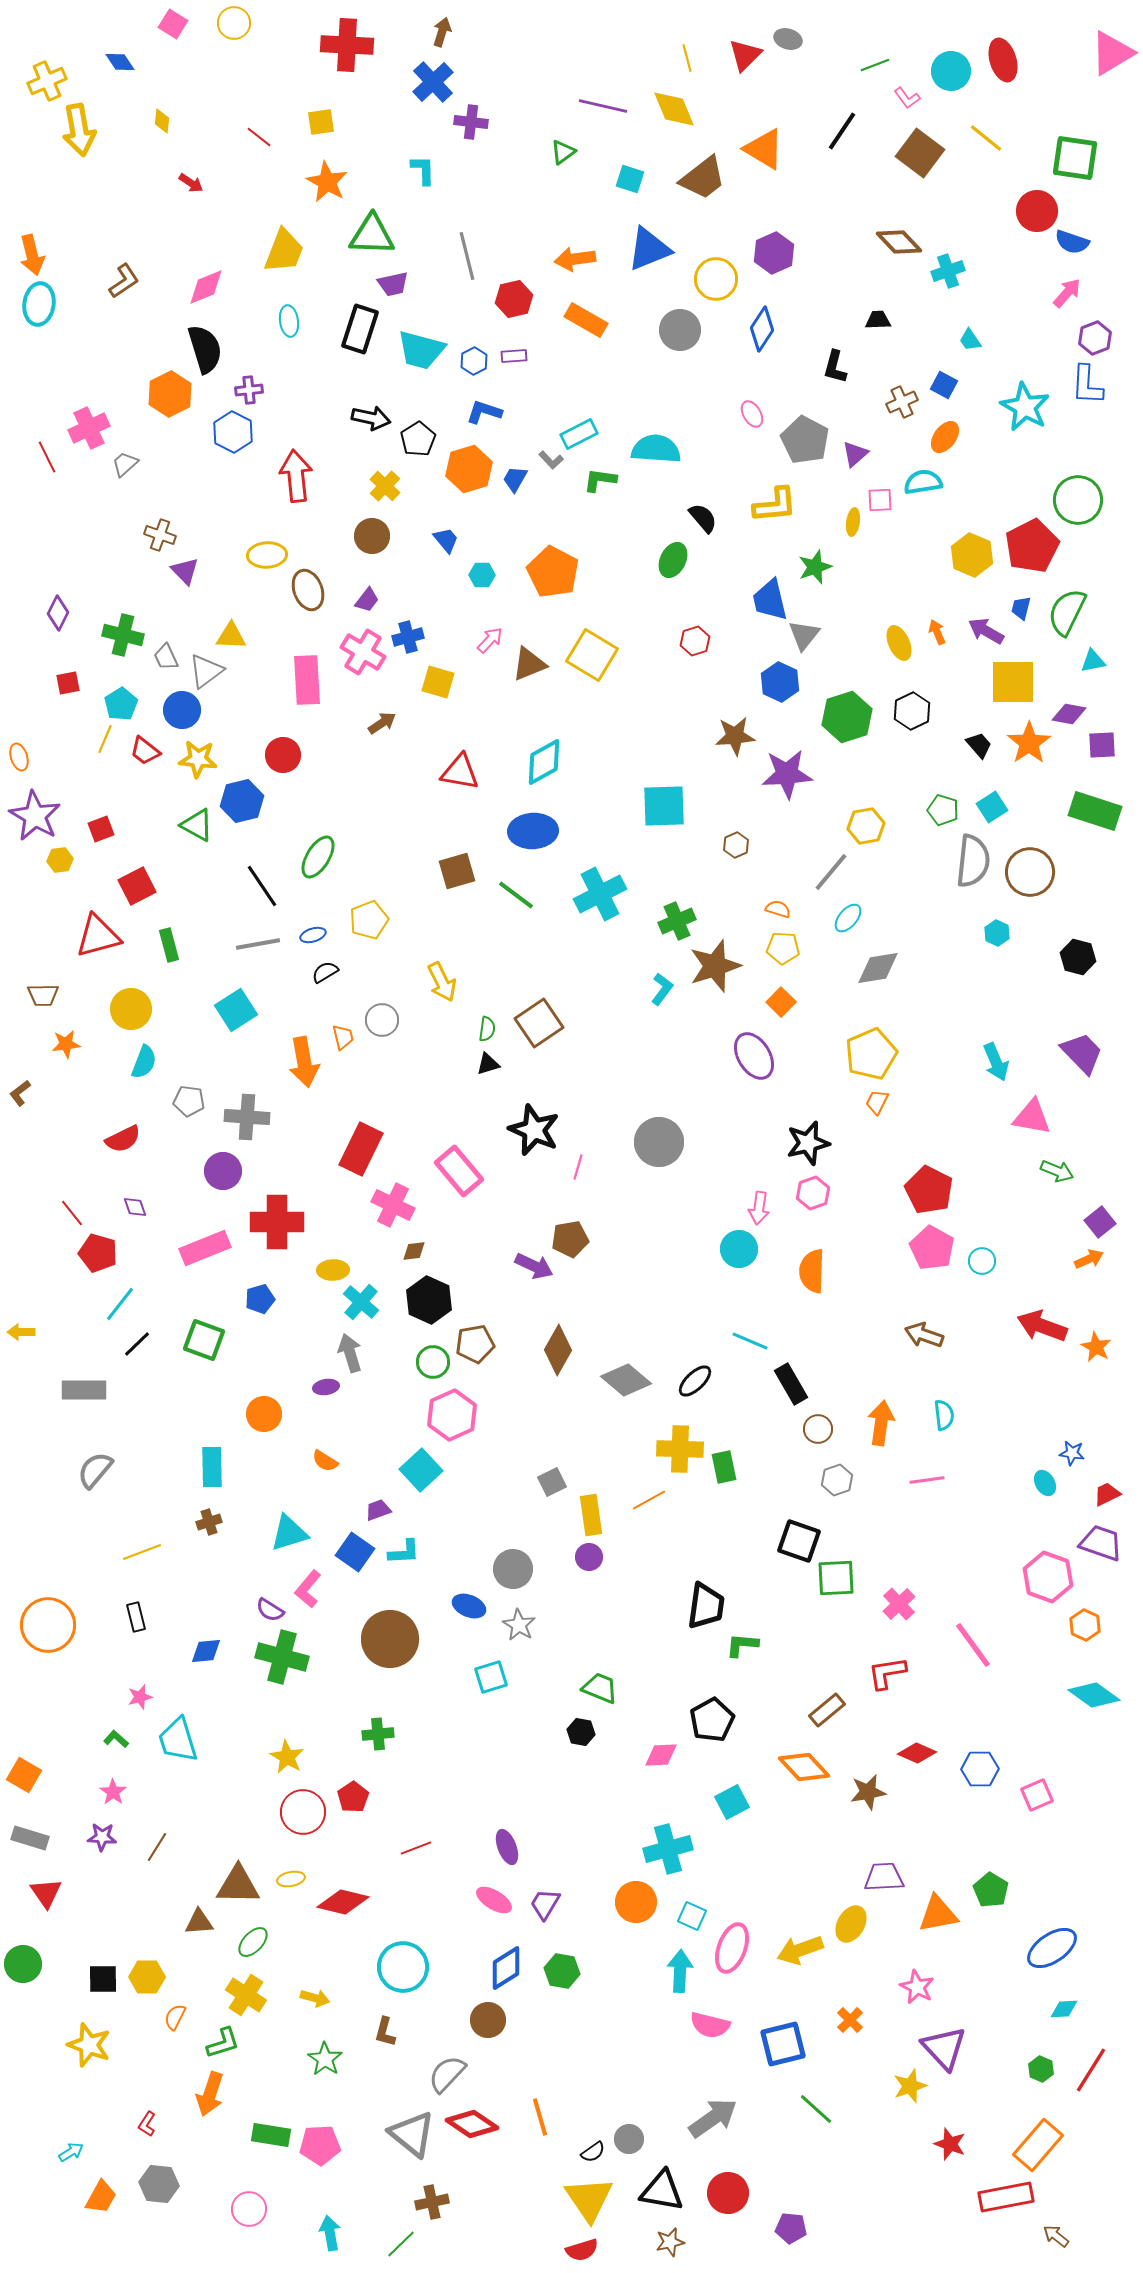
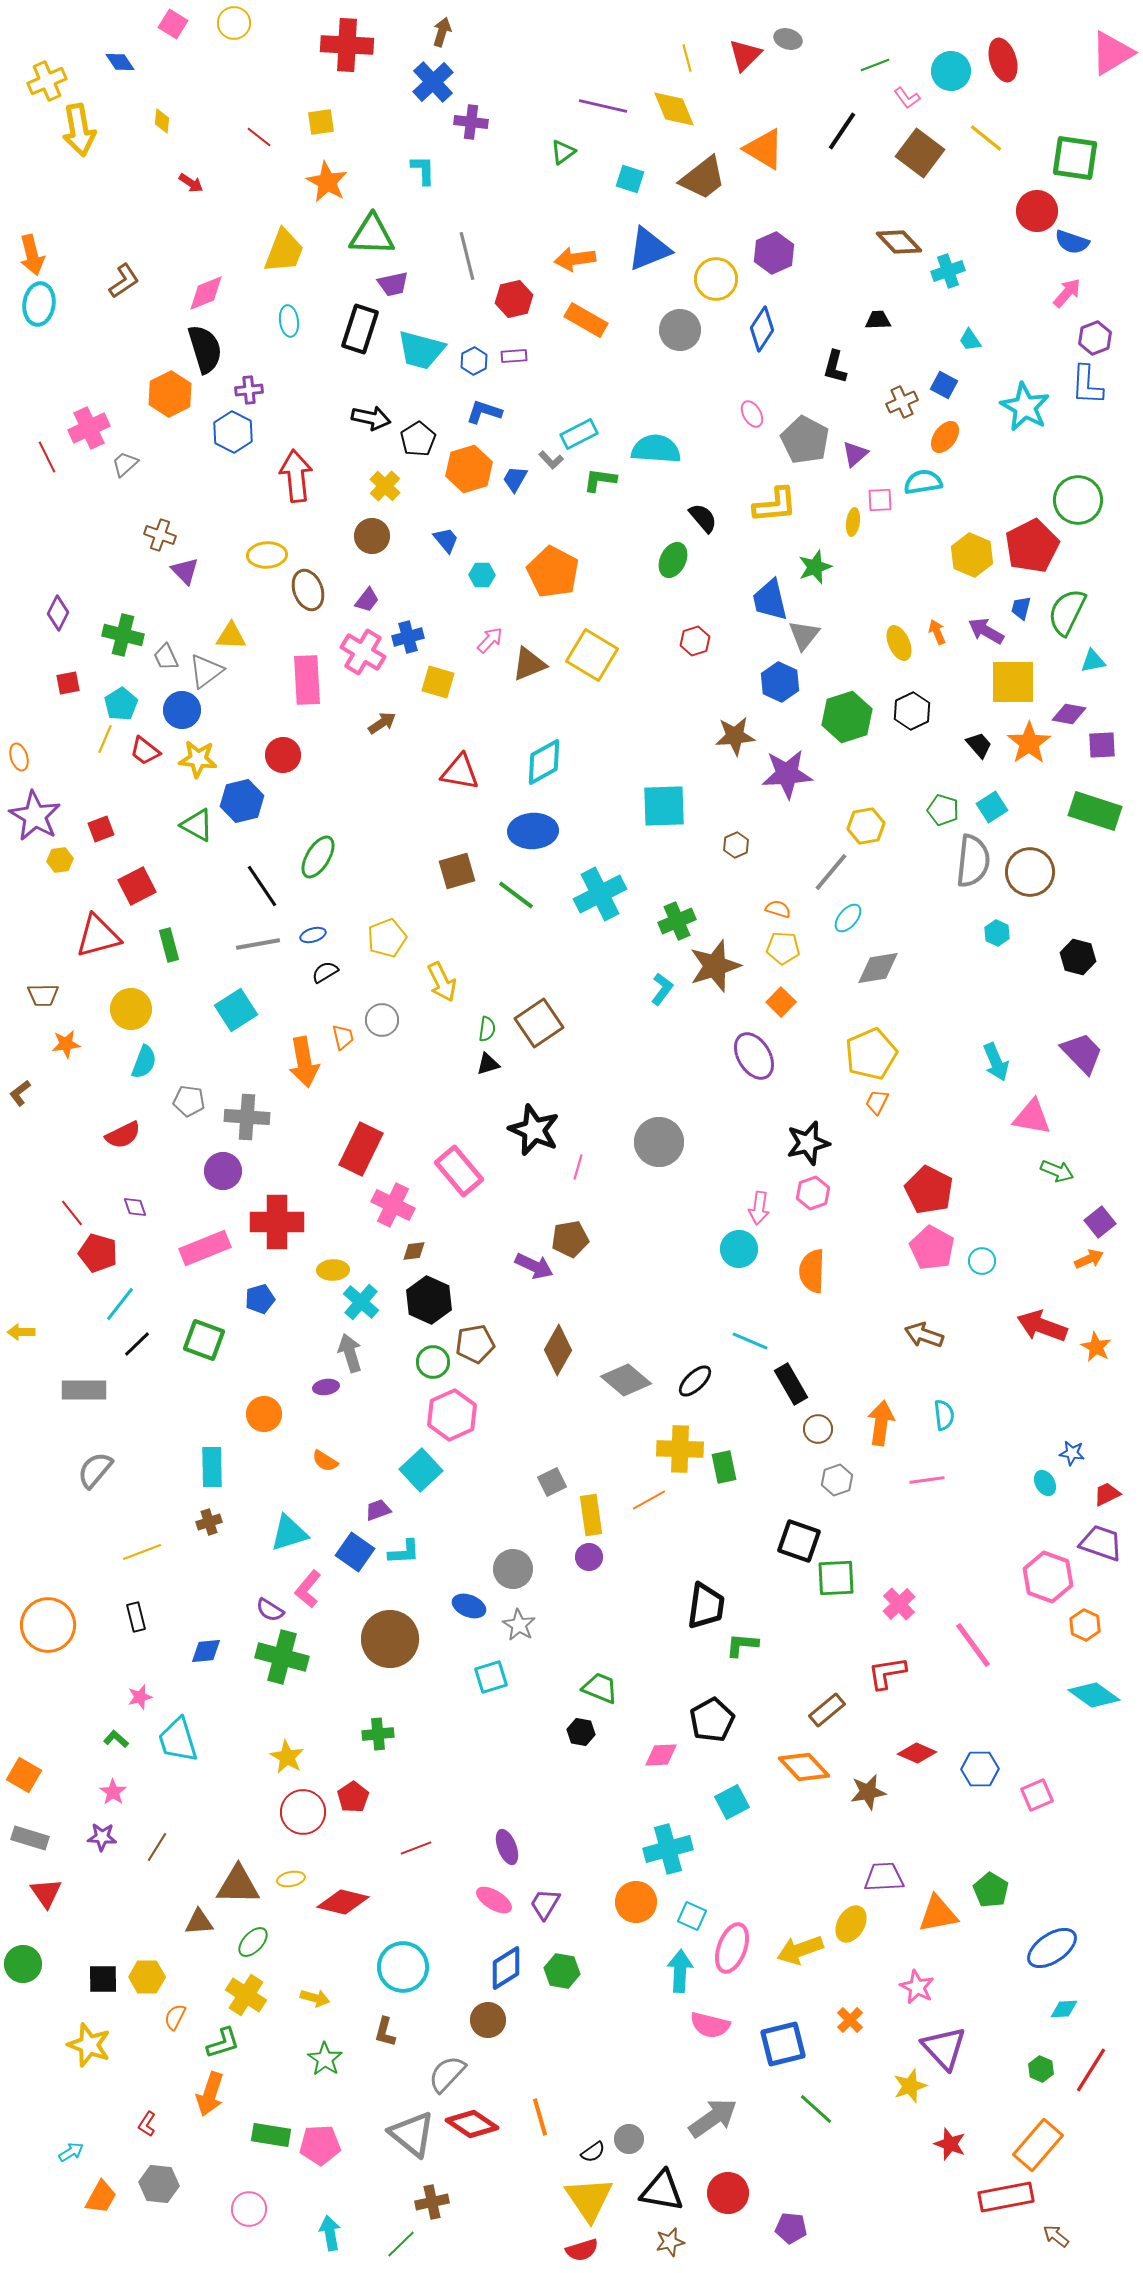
pink diamond at (206, 287): moved 6 px down
yellow pentagon at (369, 920): moved 18 px right, 18 px down
red semicircle at (123, 1139): moved 4 px up
